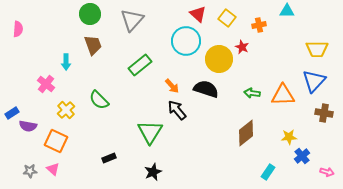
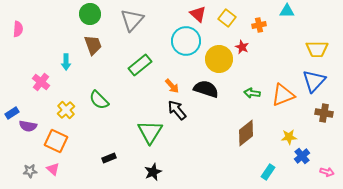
pink cross: moved 5 px left, 2 px up
orange triangle: rotated 20 degrees counterclockwise
